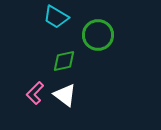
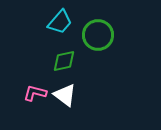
cyan trapezoid: moved 4 px right, 5 px down; rotated 80 degrees counterclockwise
pink L-shape: rotated 60 degrees clockwise
